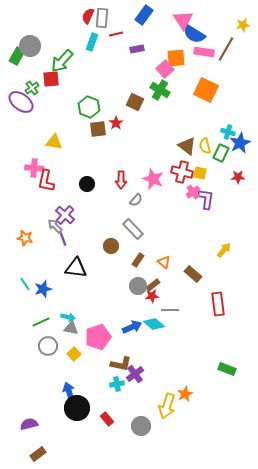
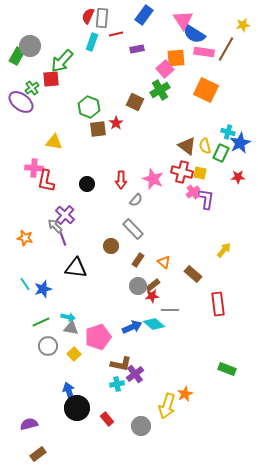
green cross at (160, 90): rotated 30 degrees clockwise
